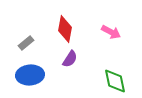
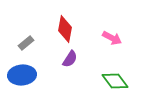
pink arrow: moved 1 px right, 6 px down
blue ellipse: moved 8 px left
green diamond: rotated 24 degrees counterclockwise
